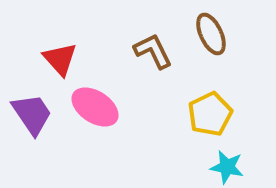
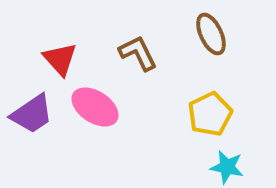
brown L-shape: moved 15 px left, 2 px down
purple trapezoid: rotated 90 degrees clockwise
